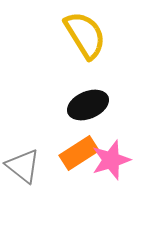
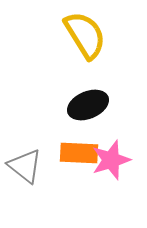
orange rectangle: rotated 36 degrees clockwise
gray triangle: moved 2 px right
